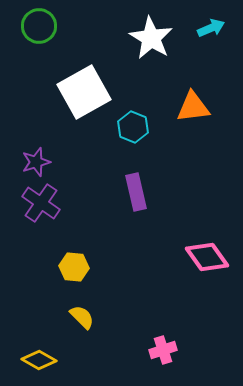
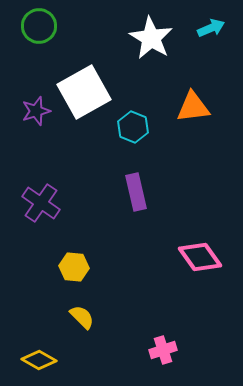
purple star: moved 51 px up
pink diamond: moved 7 px left
